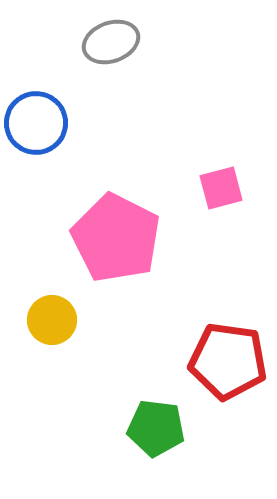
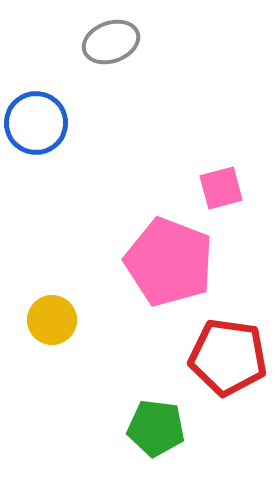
pink pentagon: moved 53 px right, 24 px down; rotated 6 degrees counterclockwise
red pentagon: moved 4 px up
